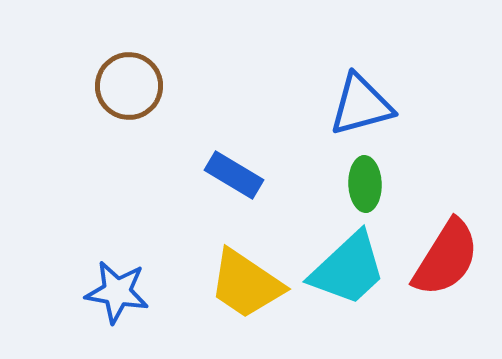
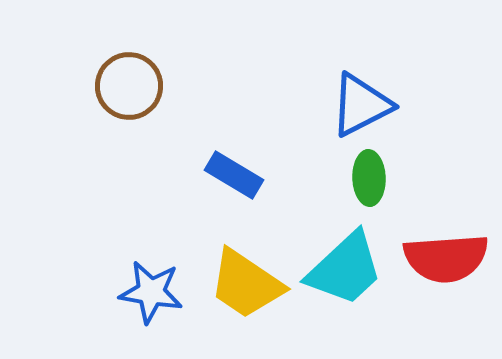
blue triangle: rotated 12 degrees counterclockwise
green ellipse: moved 4 px right, 6 px up
red semicircle: rotated 54 degrees clockwise
cyan trapezoid: moved 3 px left
blue star: moved 34 px right
